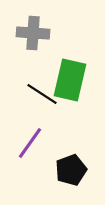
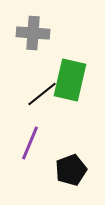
black line: rotated 72 degrees counterclockwise
purple line: rotated 12 degrees counterclockwise
